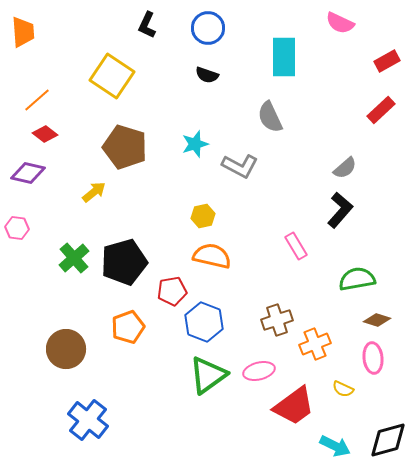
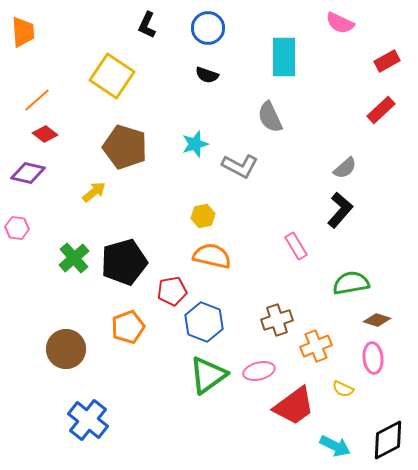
green semicircle at (357, 279): moved 6 px left, 4 px down
orange cross at (315, 344): moved 1 px right, 2 px down
black diamond at (388, 440): rotated 12 degrees counterclockwise
